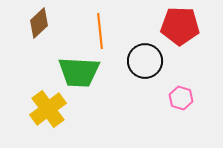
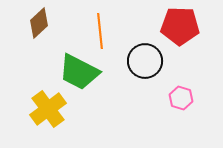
green trapezoid: rotated 24 degrees clockwise
